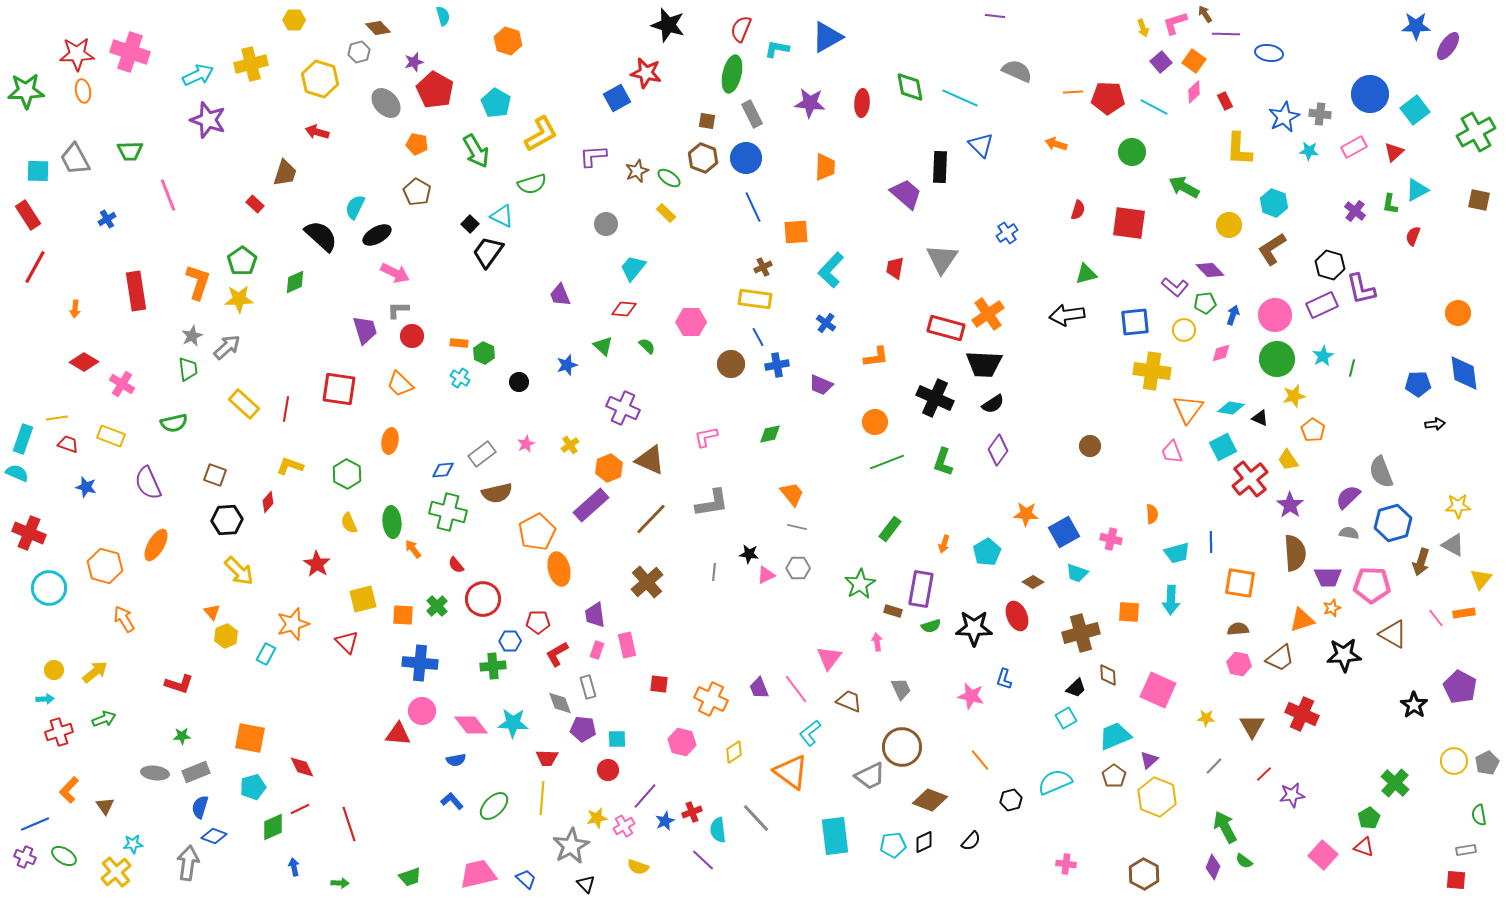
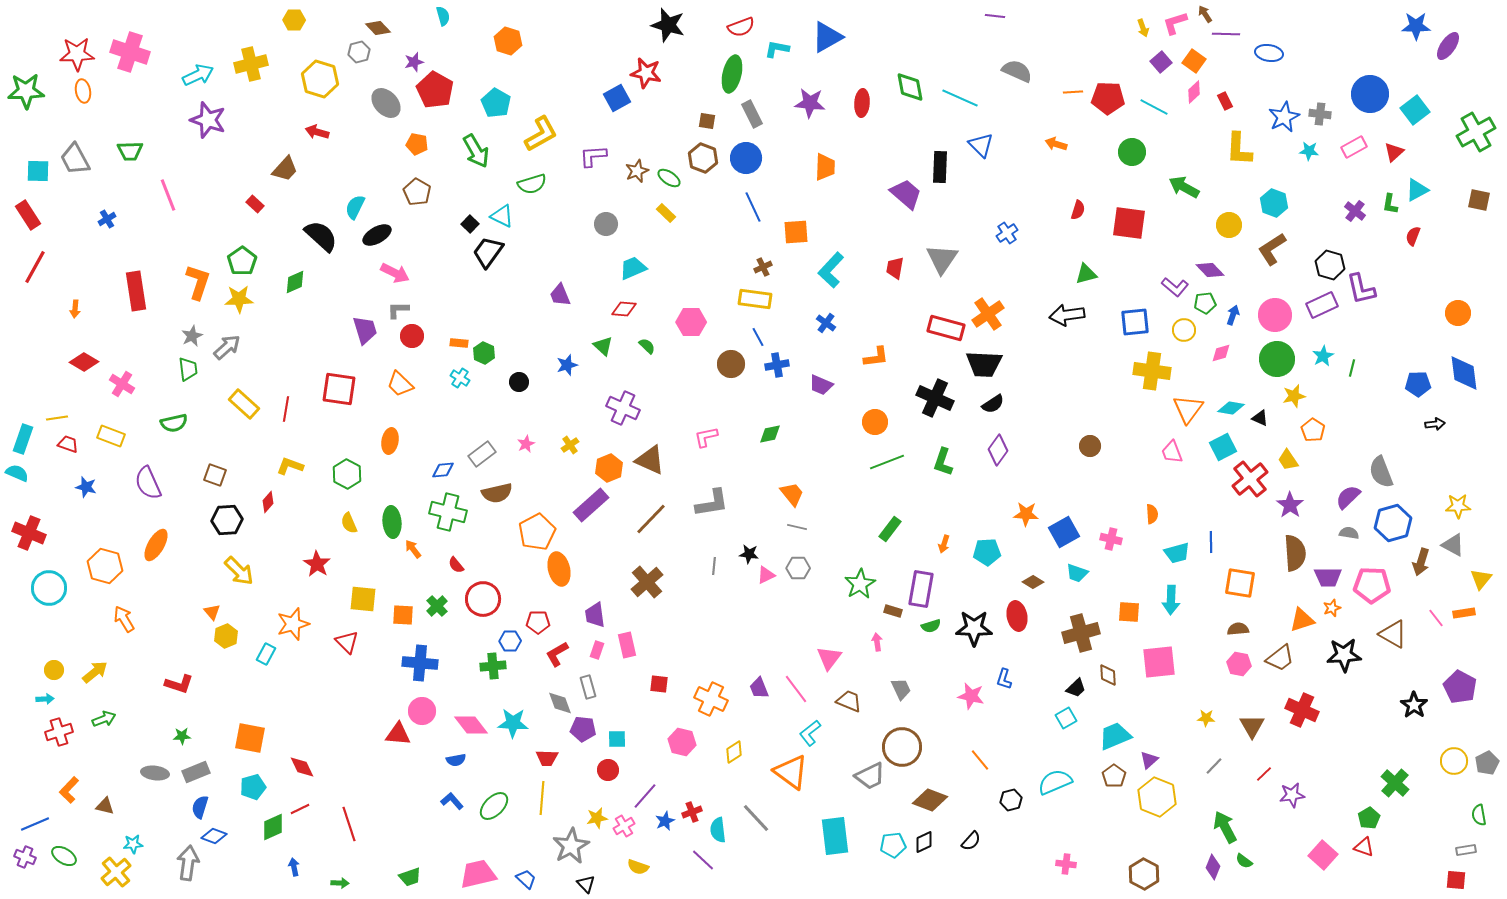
red semicircle at (741, 29): moved 2 px up; rotated 132 degrees counterclockwise
brown trapezoid at (285, 173): moved 4 px up; rotated 24 degrees clockwise
cyan trapezoid at (633, 268): rotated 28 degrees clockwise
cyan pentagon at (987, 552): rotated 28 degrees clockwise
gray line at (714, 572): moved 6 px up
yellow square at (363, 599): rotated 20 degrees clockwise
red ellipse at (1017, 616): rotated 12 degrees clockwise
pink square at (1158, 690): moved 1 px right, 28 px up; rotated 30 degrees counterclockwise
red cross at (1302, 714): moved 4 px up
brown triangle at (105, 806): rotated 42 degrees counterclockwise
